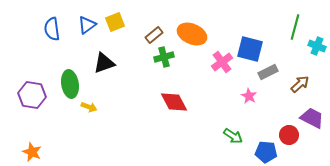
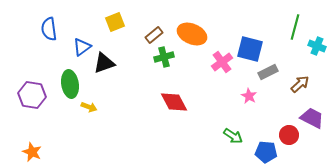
blue triangle: moved 5 px left, 22 px down
blue semicircle: moved 3 px left
